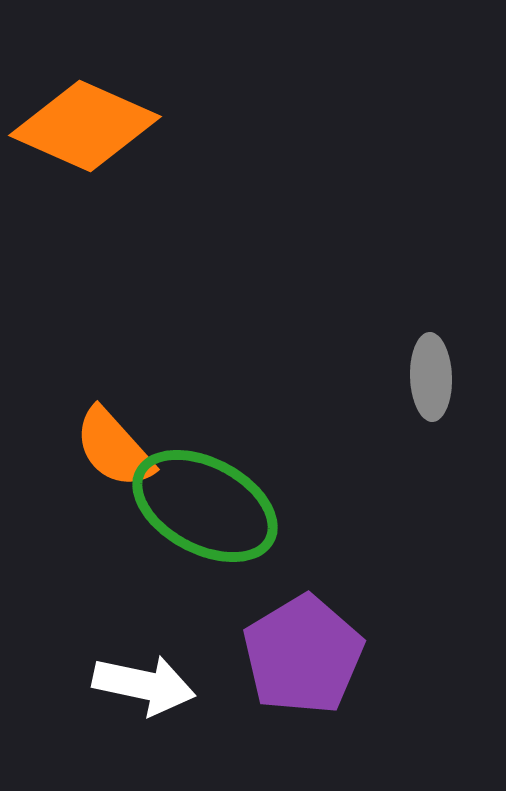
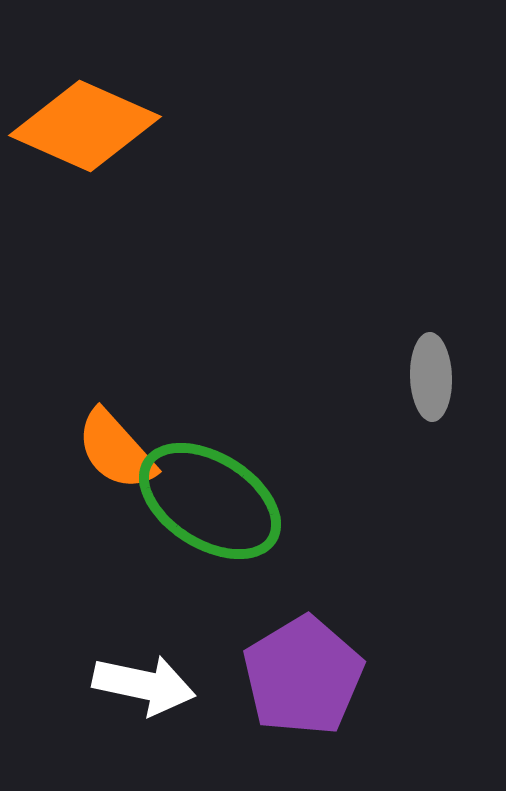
orange semicircle: moved 2 px right, 2 px down
green ellipse: moved 5 px right, 5 px up; rotated 4 degrees clockwise
purple pentagon: moved 21 px down
